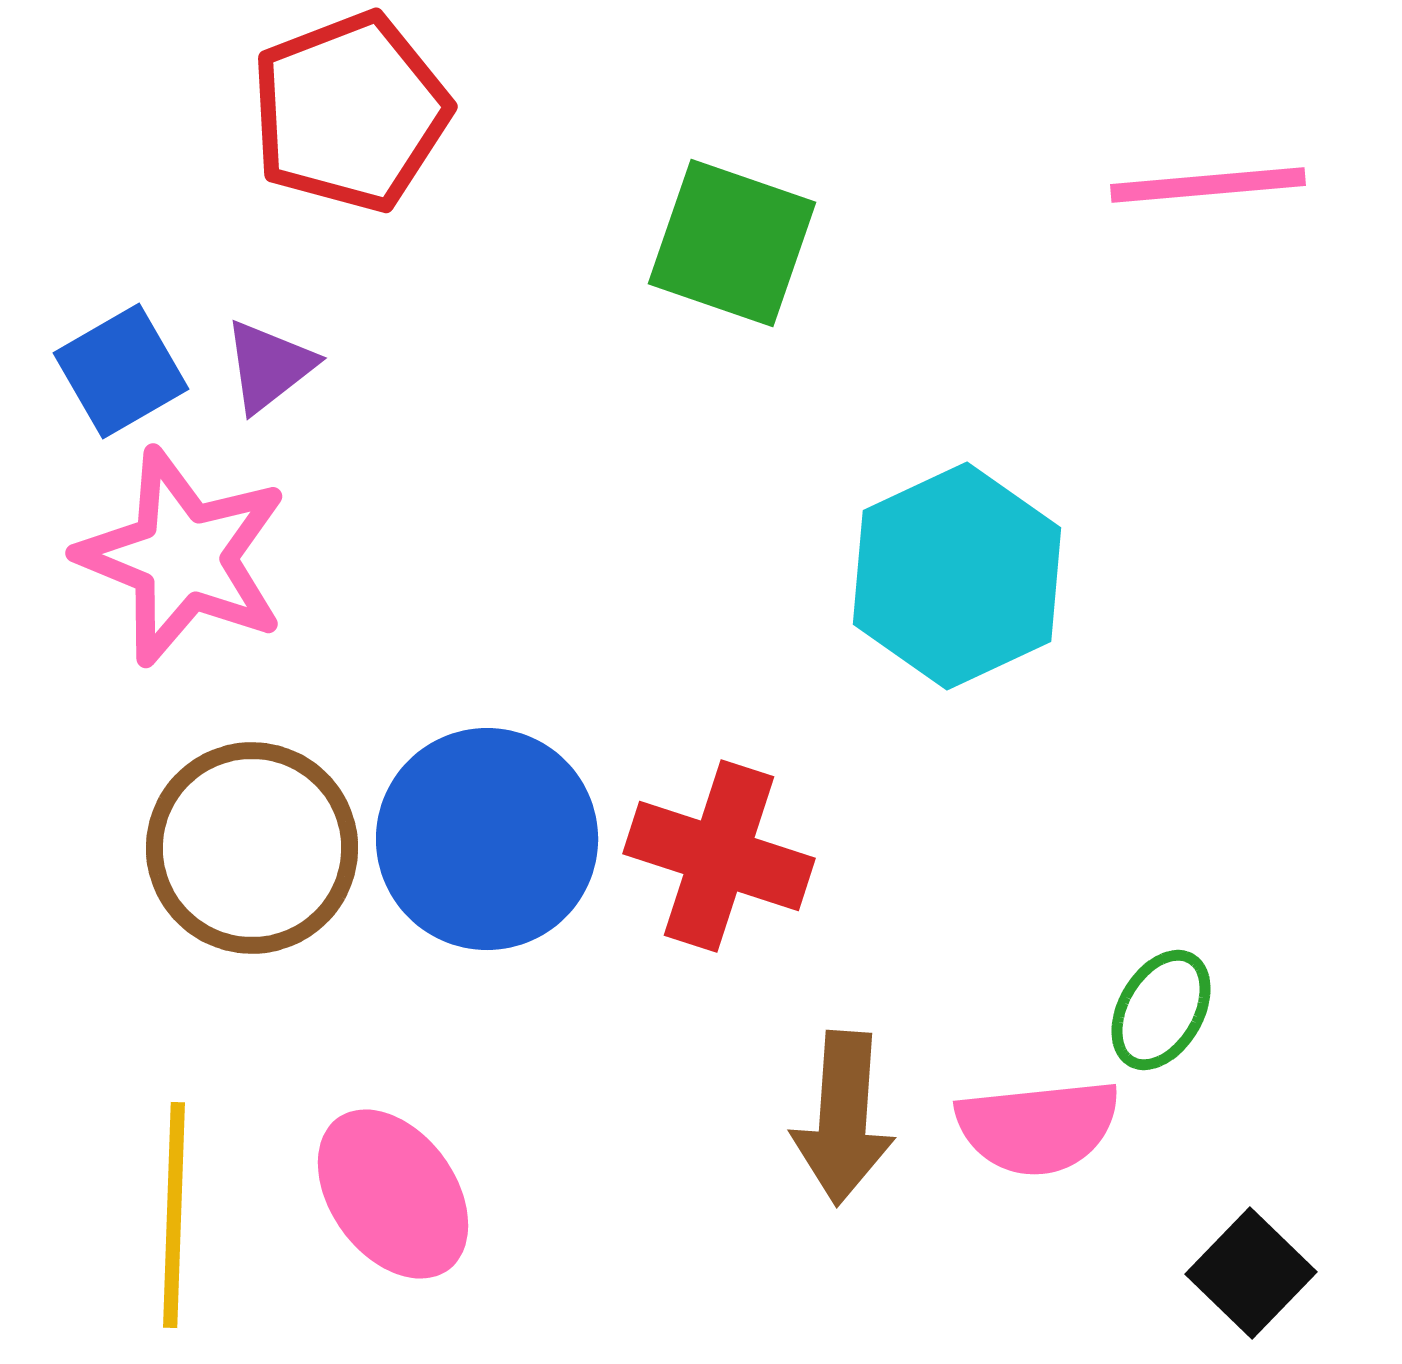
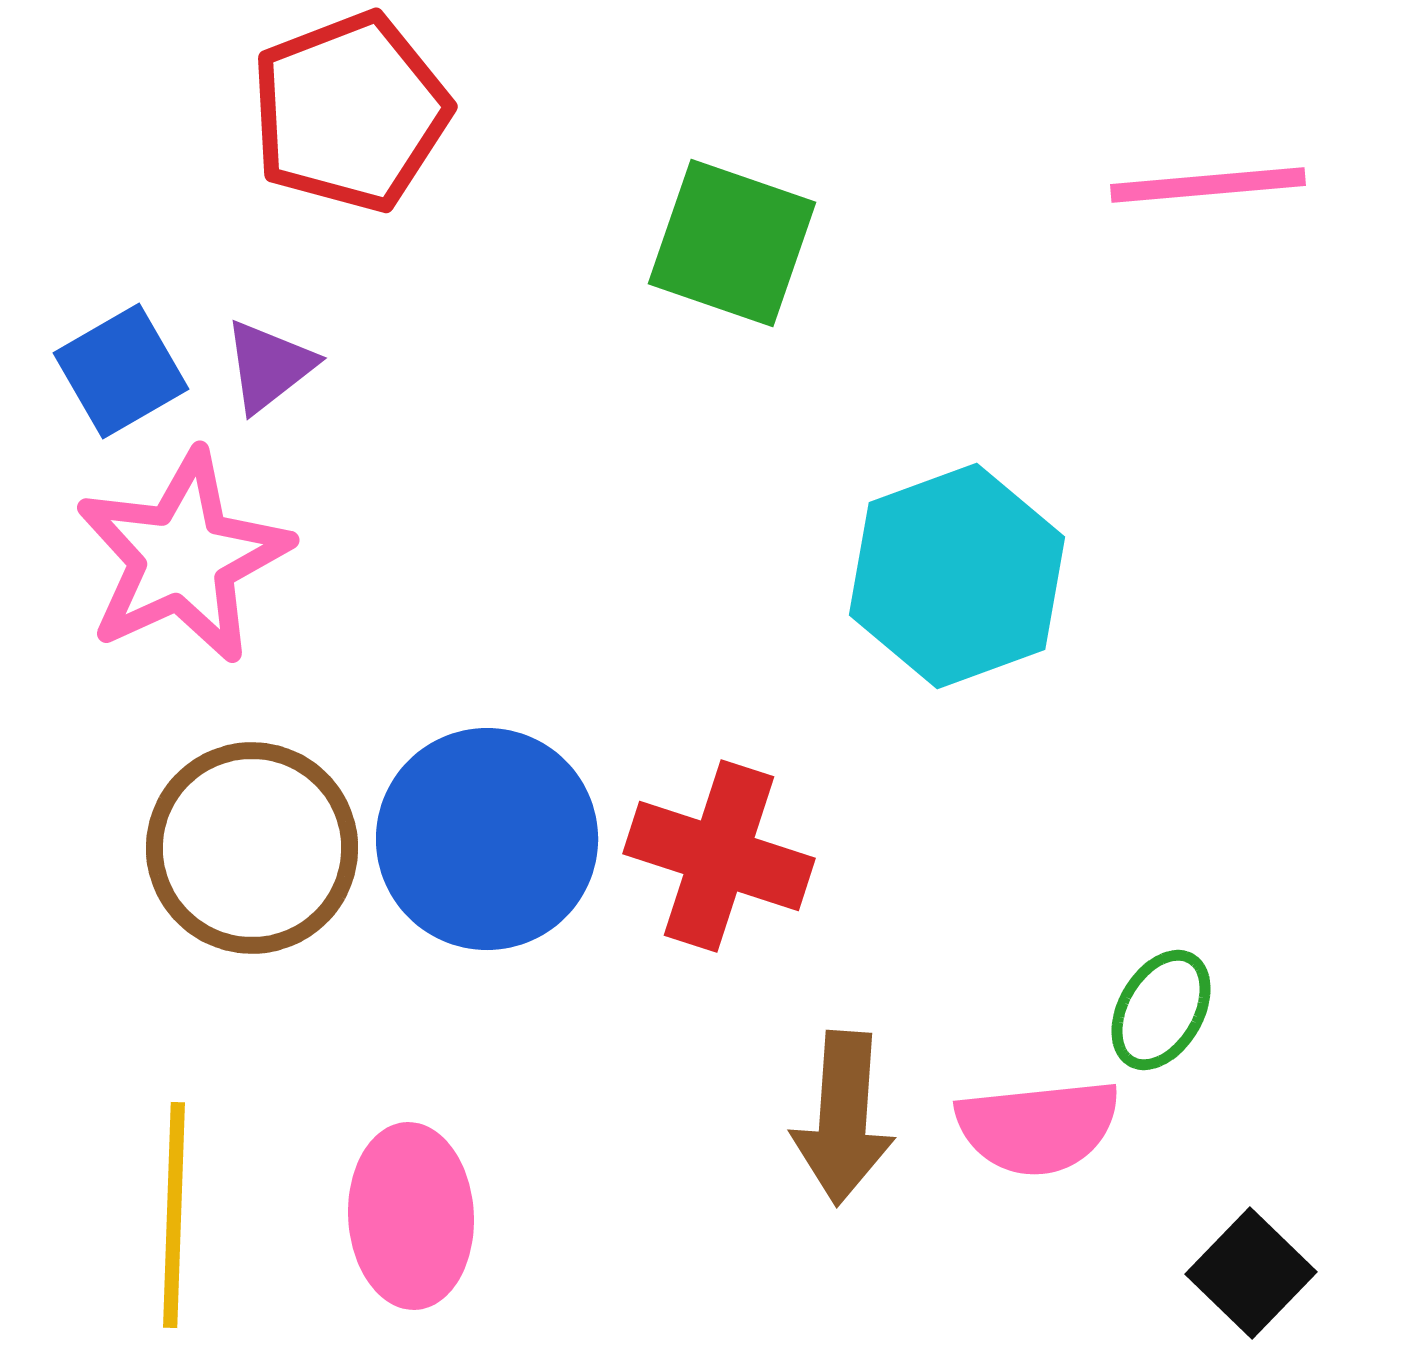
pink star: rotated 25 degrees clockwise
cyan hexagon: rotated 5 degrees clockwise
pink ellipse: moved 18 px right, 22 px down; rotated 33 degrees clockwise
